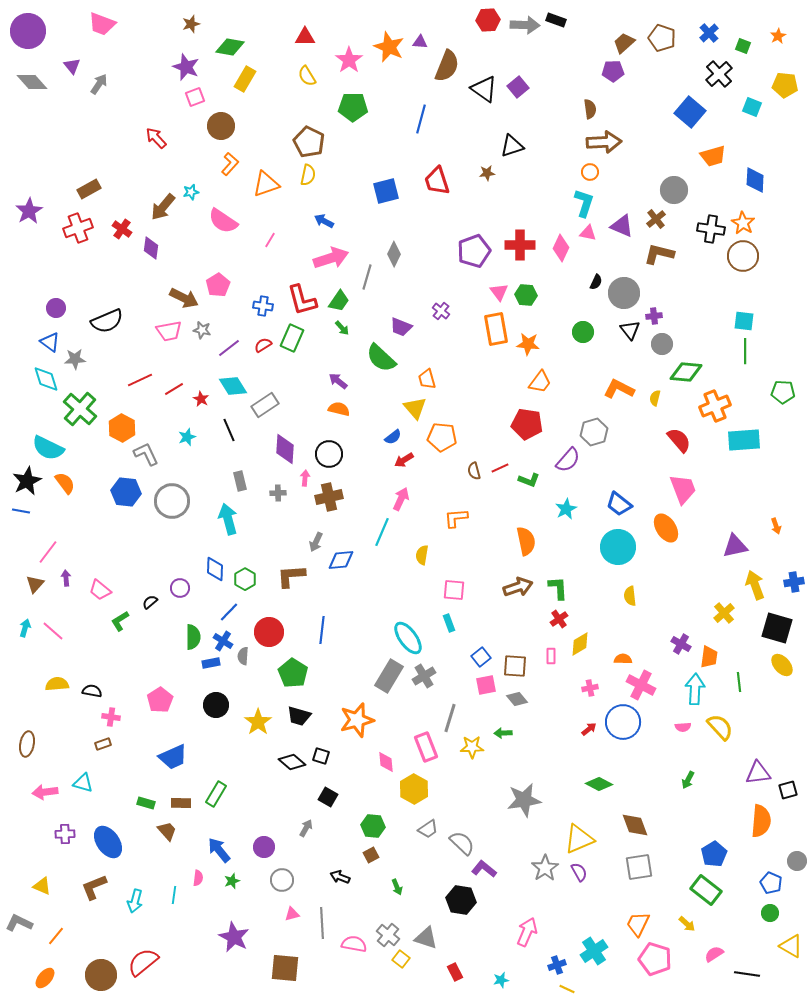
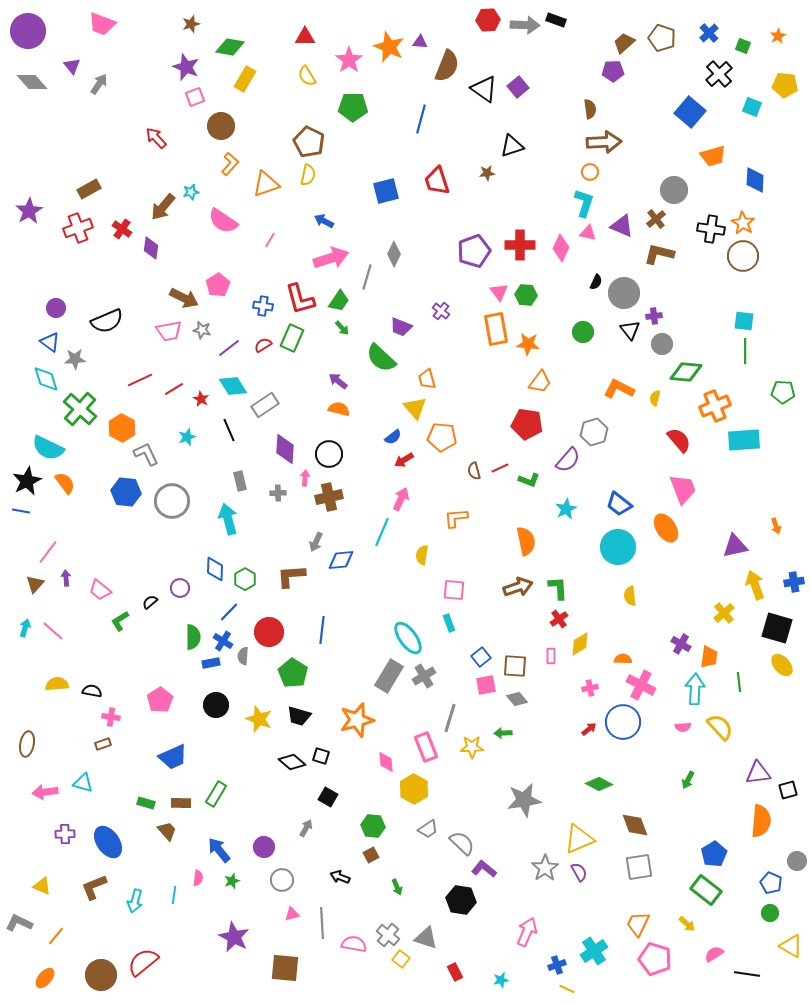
red L-shape at (302, 300): moved 2 px left, 1 px up
yellow star at (258, 722): moved 1 px right, 3 px up; rotated 16 degrees counterclockwise
